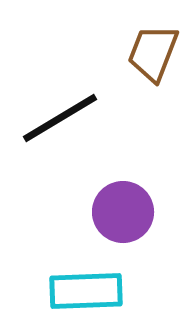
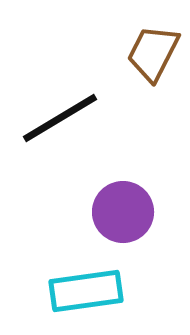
brown trapezoid: rotated 6 degrees clockwise
cyan rectangle: rotated 6 degrees counterclockwise
